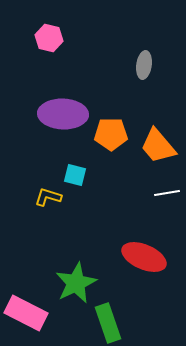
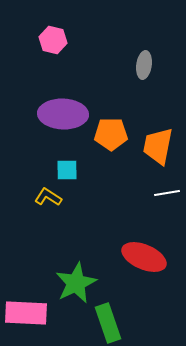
pink hexagon: moved 4 px right, 2 px down
orange trapezoid: rotated 51 degrees clockwise
cyan square: moved 8 px left, 5 px up; rotated 15 degrees counterclockwise
yellow L-shape: rotated 16 degrees clockwise
pink rectangle: rotated 24 degrees counterclockwise
